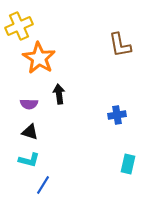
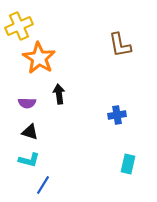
purple semicircle: moved 2 px left, 1 px up
